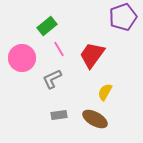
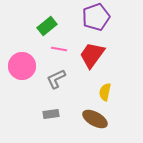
purple pentagon: moved 27 px left
pink line: rotated 49 degrees counterclockwise
pink circle: moved 8 px down
gray L-shape: moved 4 px right
yellow semicircle: rotated 18 degrees counterclockwise
gray rectangle: moved 8 px left, 1 px up
